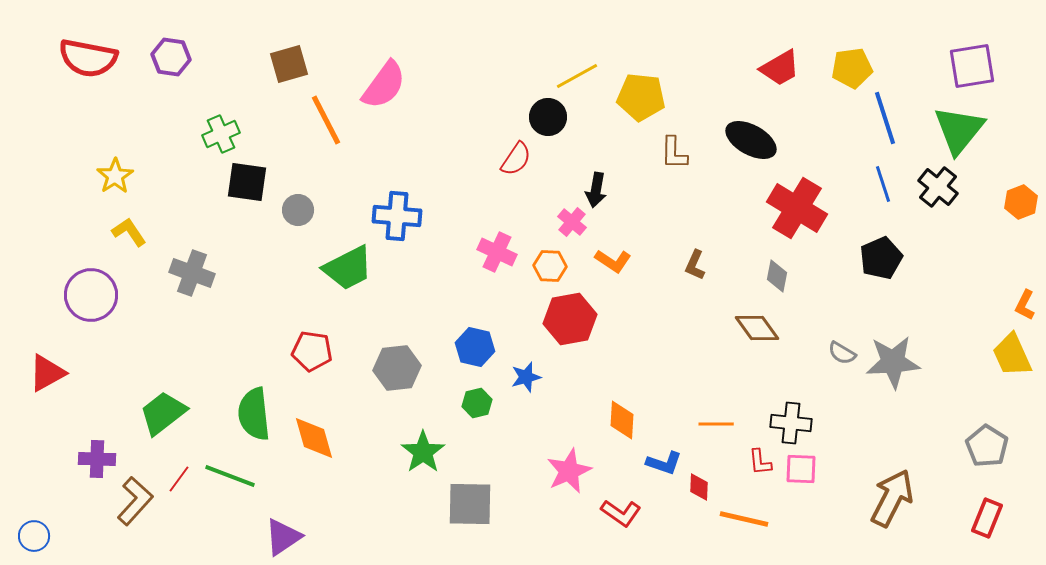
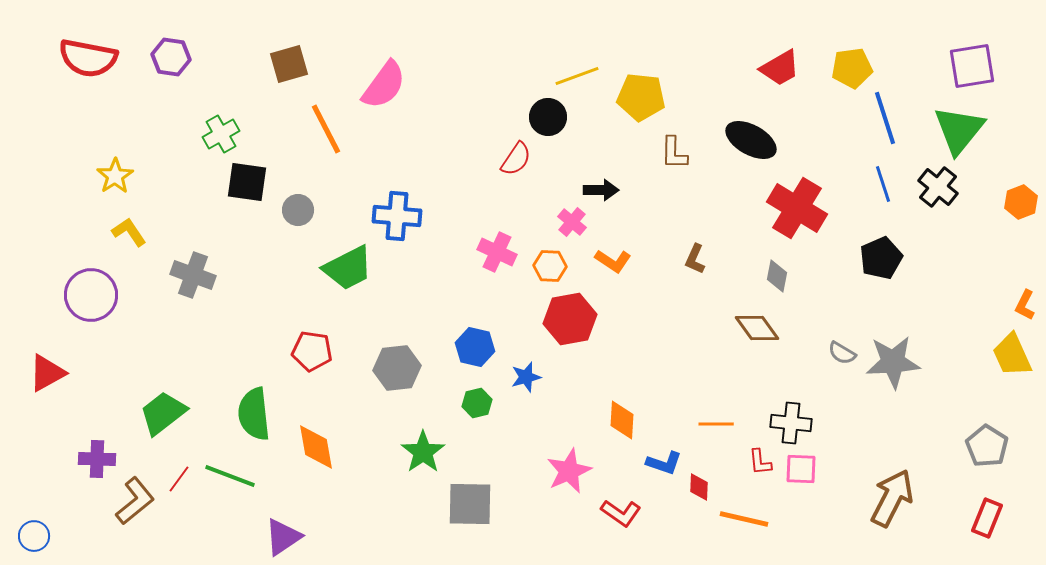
yellow line at (577, 76): rotated 9 degrees clockwise
orange line at (326, 120): moved 9 px down
green cross at (221, 134): rotated 6 degrees counterclockwise
black arrow at (596, 190): moved 5 px right; rotated 100 degrees counterclockwise
brown L-shape at (695, 265): moved 6 px up
gray cross at (192, 273): moved 1 px right, 2 px down
orange diamond at (314, 438): moved 2 px right, 9 px down; rotated 6 degrees clockwise
brown L-shape at (135, 501): rotated 9 degrees clockwise
